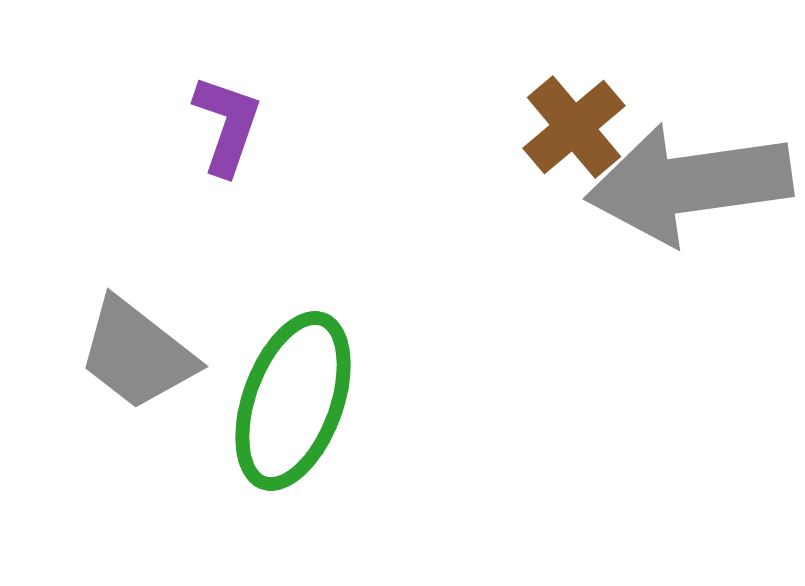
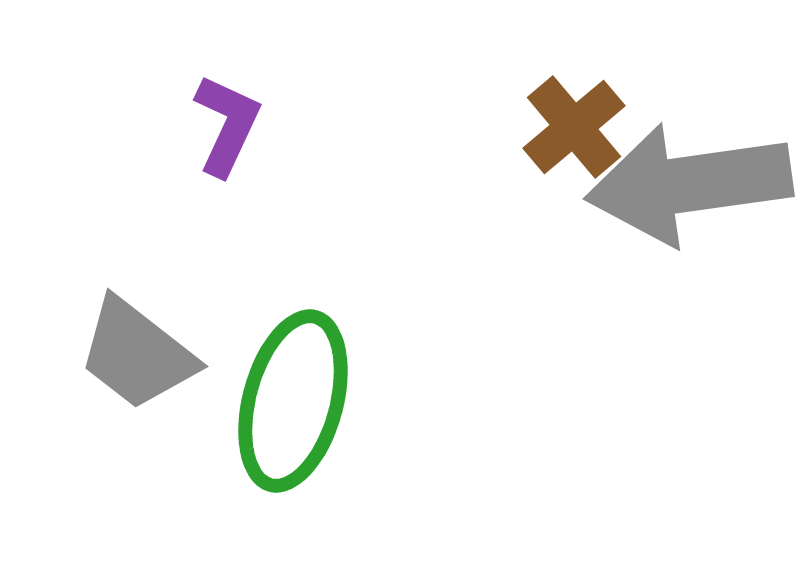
purple L-shape: rotated 6 degrees clockwise
green ellipse: rotated 5 degrees counterclockwise
